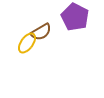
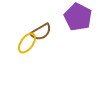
purple pentagon: moved 3 px right
